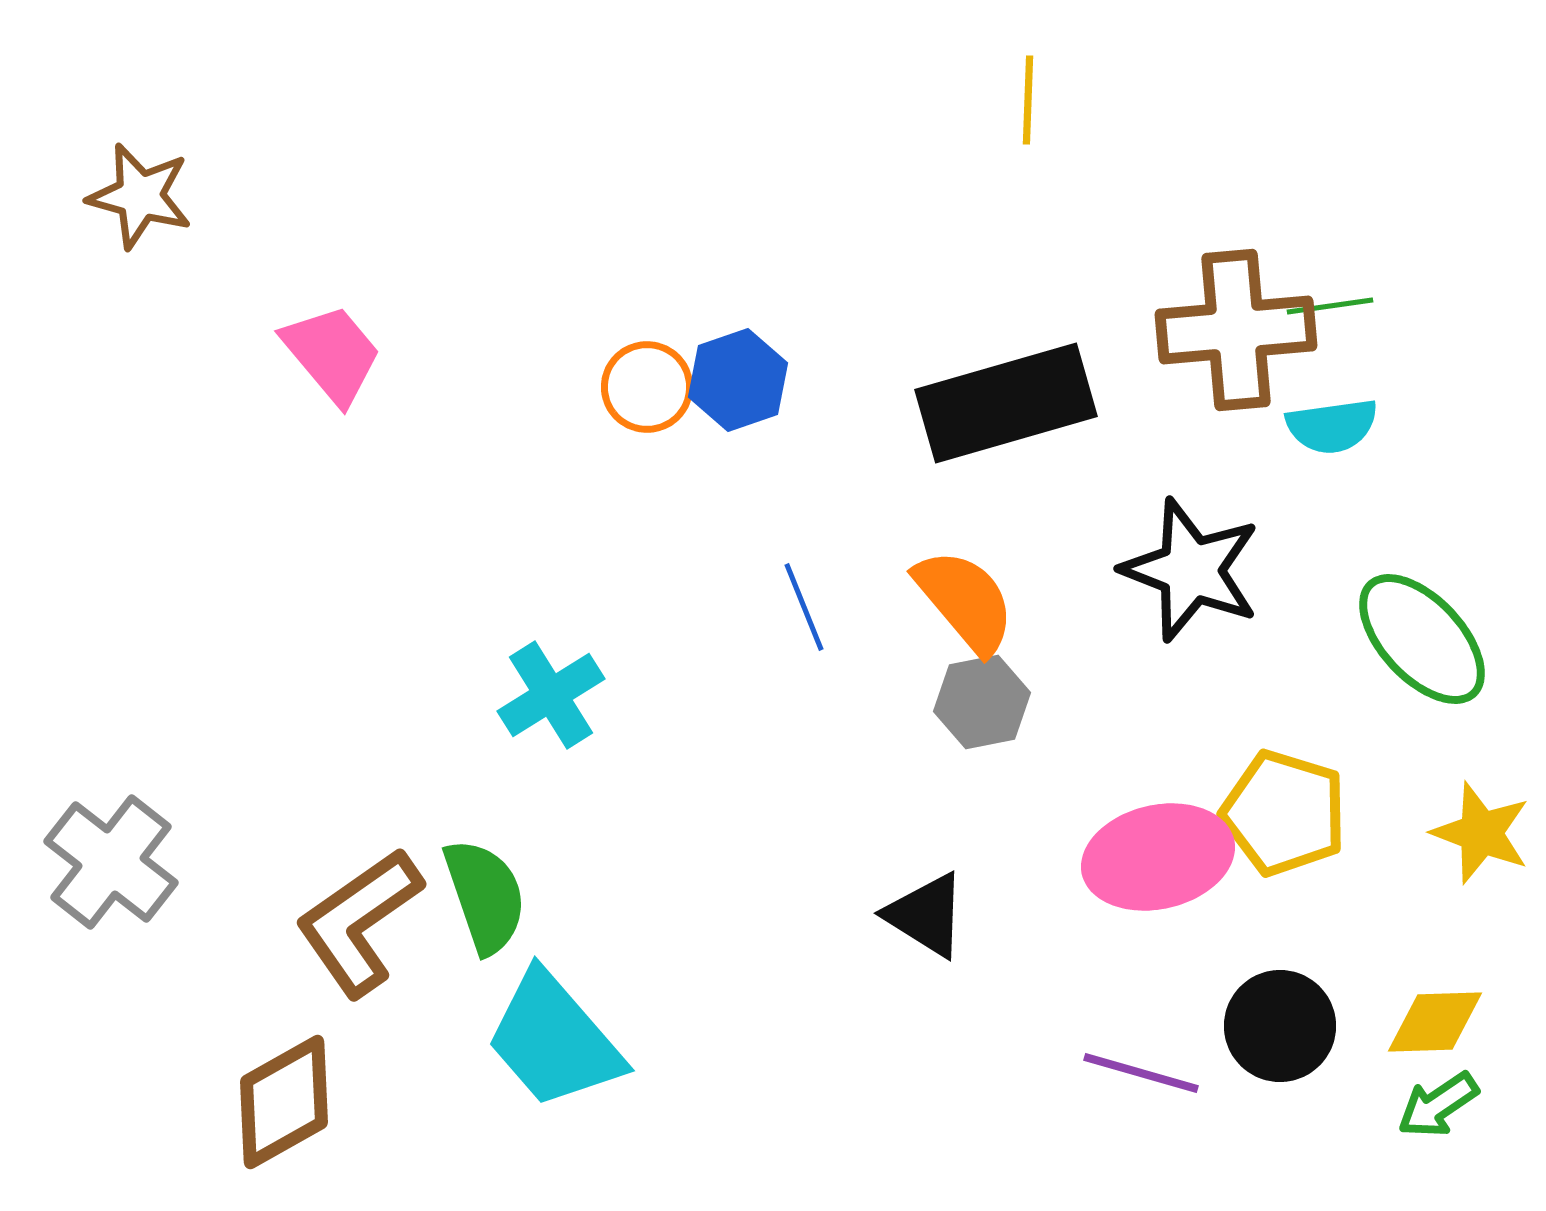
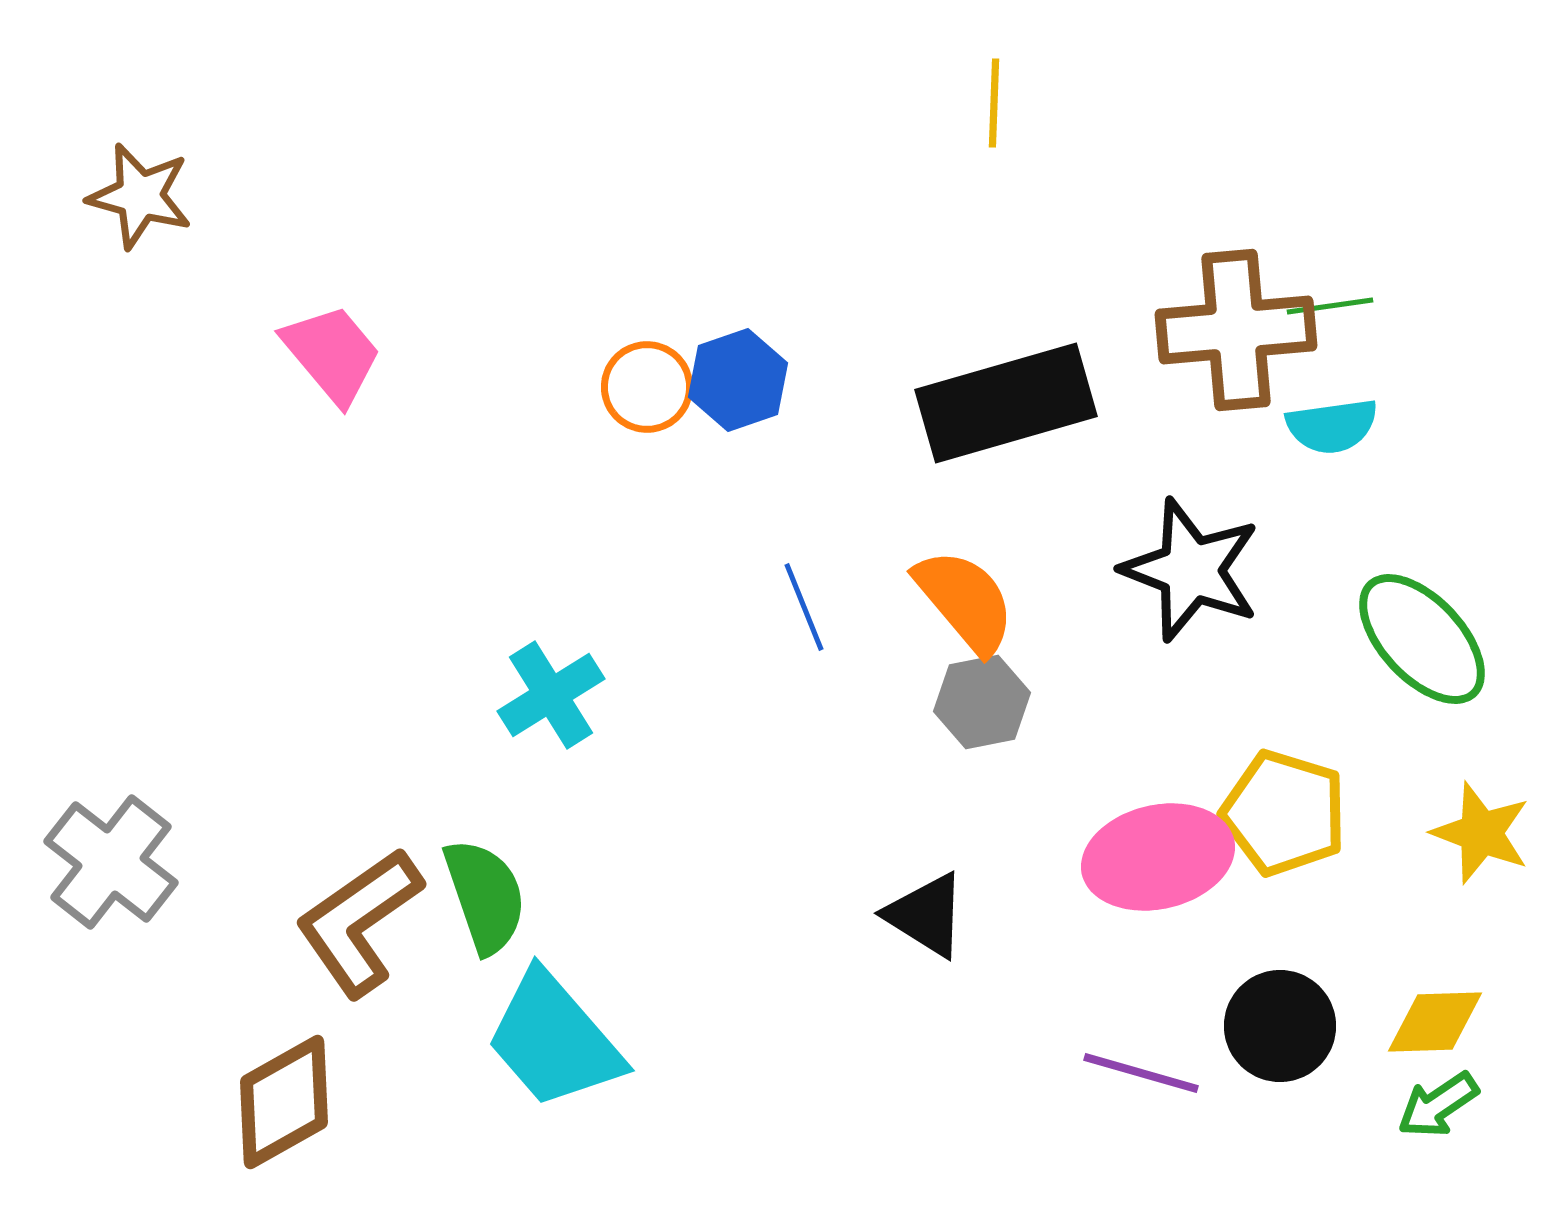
yellow line: moved 34 px left, 3 px down
